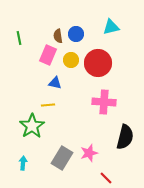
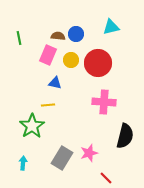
brown semicircle: rotated 104 degrees clockwise
black semicircle: moved 1 px up
